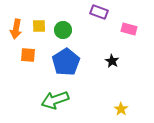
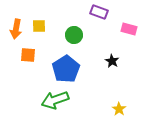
green circle: moved 11 px right, 5 px down
blue pentagon: moved 7 px down
yellow star: moved 2 px left
